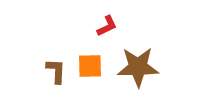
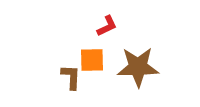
orange square: moved 2 px right, 6 px up
brown L-shape: moved 15 px right, 6 px down
